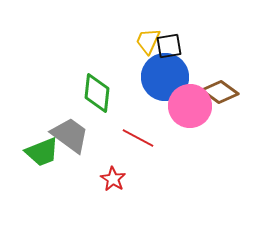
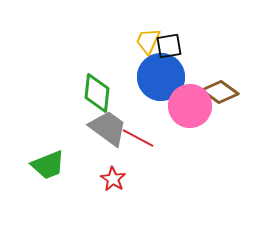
blue circle: moved 4 px left
gray trapezoid: moved 38 px right, 7 px up
green trapezoid: moved 6 px right, 13 px down
